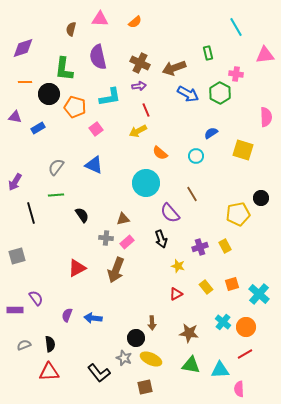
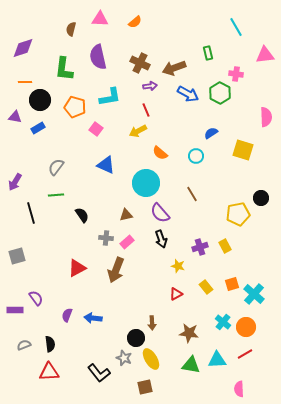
purple arrow at (139, 86): moved 11 px right
black circle at (49, 94): moved 9 px left, 6 px down
pink square at (96, 129): rotated 16 degrees counterclockwise
blue triangle at (94, 165): moved 12 px right
purple semicircle at (170, 213): moved 10 px left
brown triangle at (123, 219): moved 3 px right, 4 px up
cyan cross at (259, 294): moved 5 px left
yellow ellipse at (151, 359): rotated 35 degrees clockwise
cyan triangle at (220, 370): moved 3 px left, 10 px up
